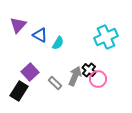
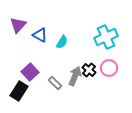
cyan semicircle: moved 4 px right, 1 px up
pink circle: moved 11 px right, 11 px up
